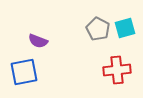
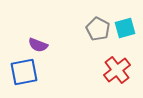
purple semicircle: moved 4 px down
red cross: rotated 32 degrees counterclockwise
